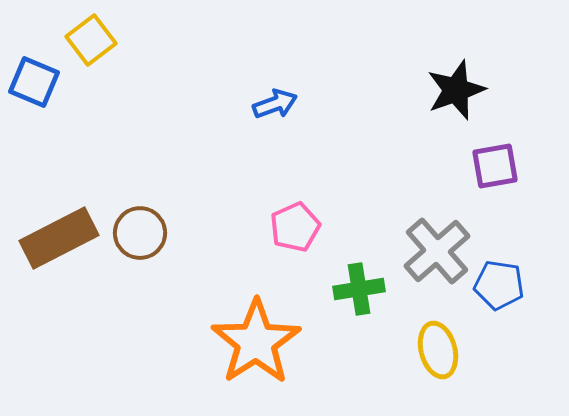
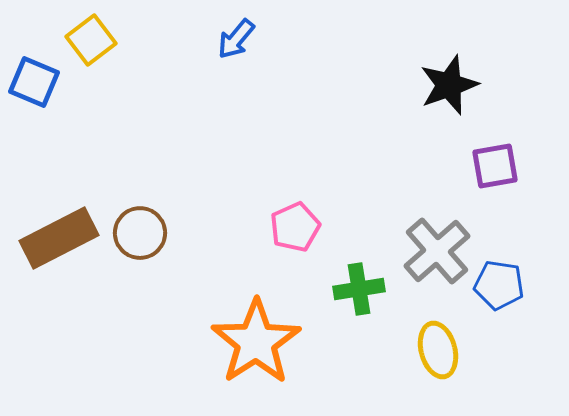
black star: moved 7 px left, 5 px up
blue arrow: moved 39 px left, 65 px up; rotated 150 degrees clockwise
